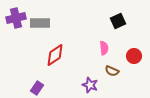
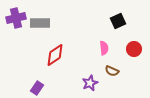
red circle: moved 7 px up
purple star: moved 2 px up; rotated 28 degrees clockwise
